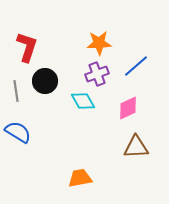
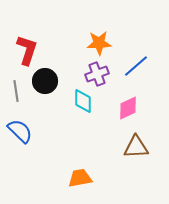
red L-shape: moved 3 px down
cyan diamond: rotated 30 degrees clockwise
blue semicircle: moved 2 px right, 1 px up; rotated 12 degrees clockwise
